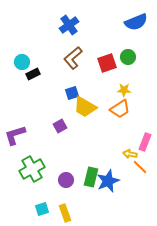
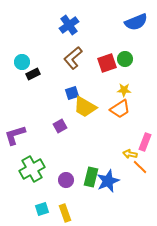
green circle: moved 3 px left, 2 px down
